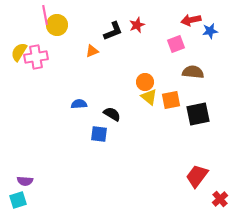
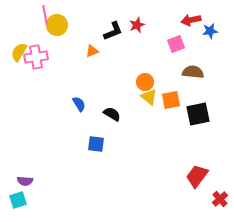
blue semicircle: rotated 63 degrees clockwise
blue square: moved 3 px left, 10 px down
